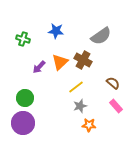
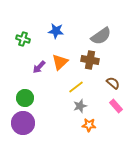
brown cross: moved 7 px right; rotated 18 degrees counterclockwise
